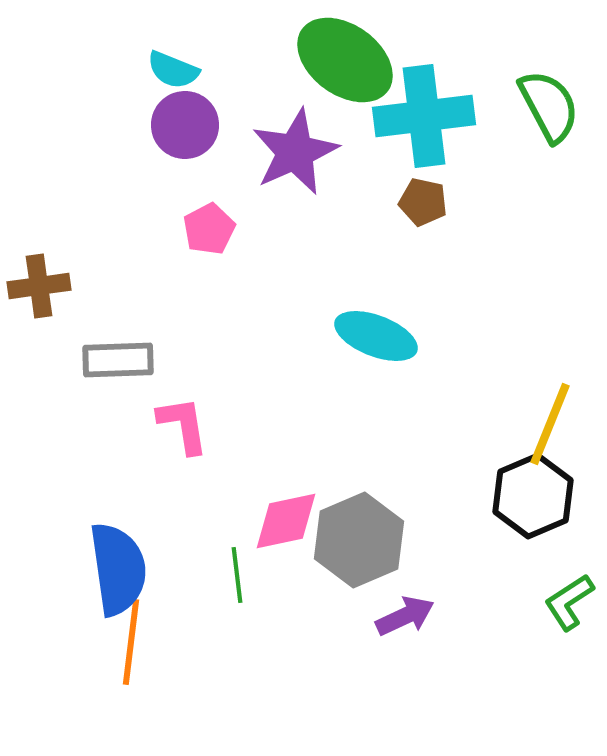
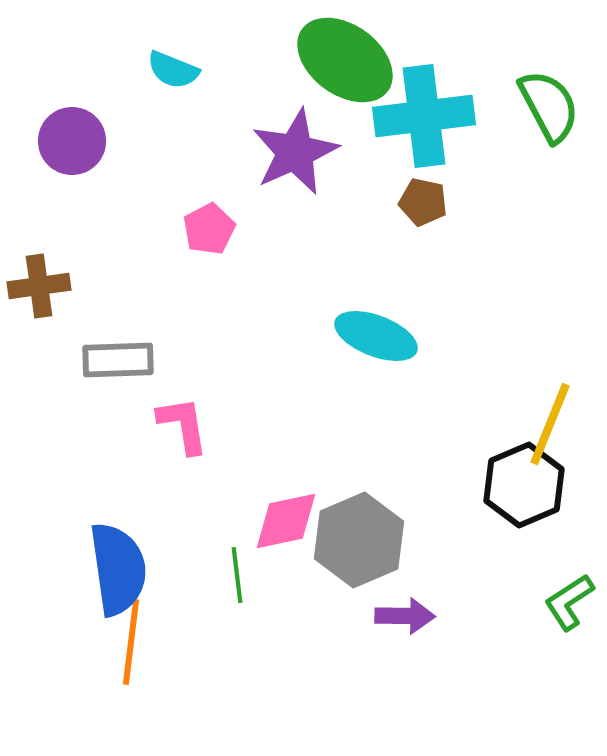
purple circle: moved 113 px left, 16 px down
black hexagon: moved 9 px left, 11 px up
purple arrow: rotated 26 degrees clockwise
